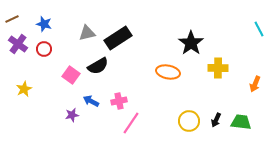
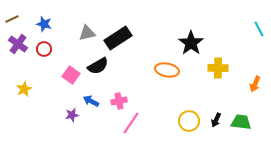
orange ellipse: moved 1 px left, 2 px up
